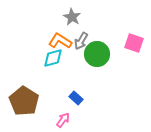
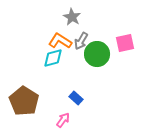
pink square: moved 9 px left; rotated 30 degrees counterclockwise
